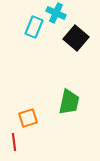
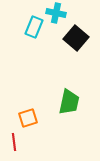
cyan cross: rotated 12 degrees counterclockwise
